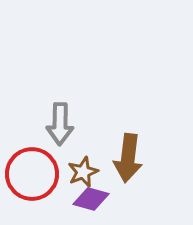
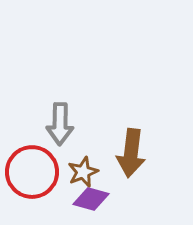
brown arrow: moved 3 px right, 5 px up
red circle: moved 2 px up
